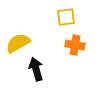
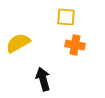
yellow square: rotated 12 degrees clockwise
black arrow: moved 7 px right, 10 px down
